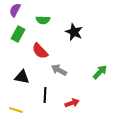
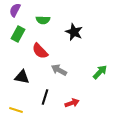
black line: moved 2 px down; rotated 14 degrees clockwise
